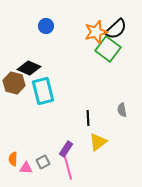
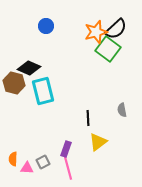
purple rectangle: rotated 14 degrees counterclockwise
pink triangle: moved 1 px right
